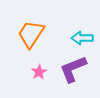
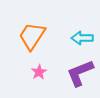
orange trapezoid: moved 1 px right, 2 px down
purple L-shape: moved 7 px right, 4 px down
